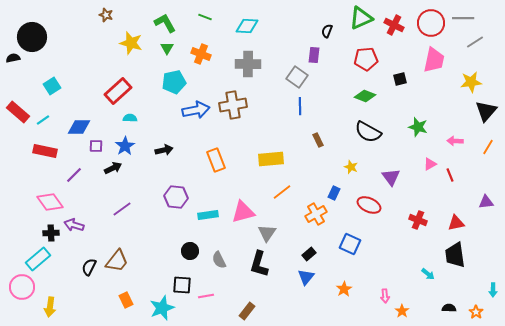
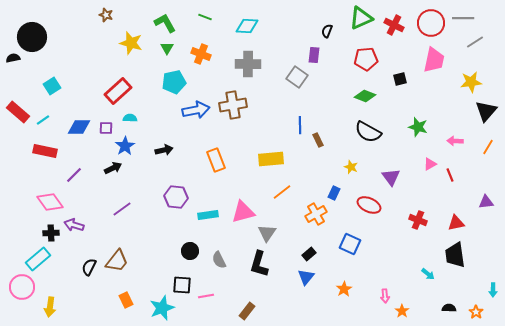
blue line at (300, 106): moved 19 px down
purple square at (96, 146): moved 10 px right, 18 px up
